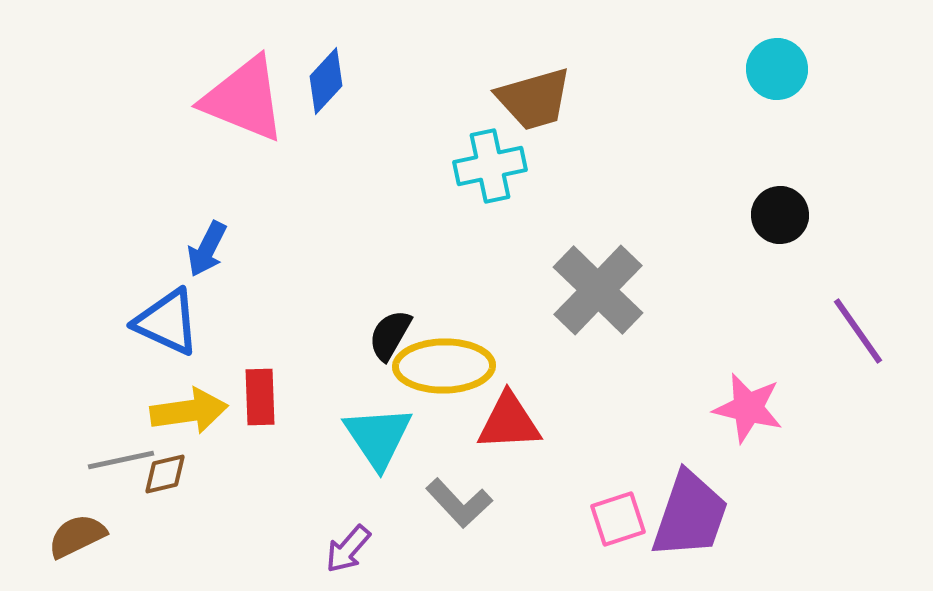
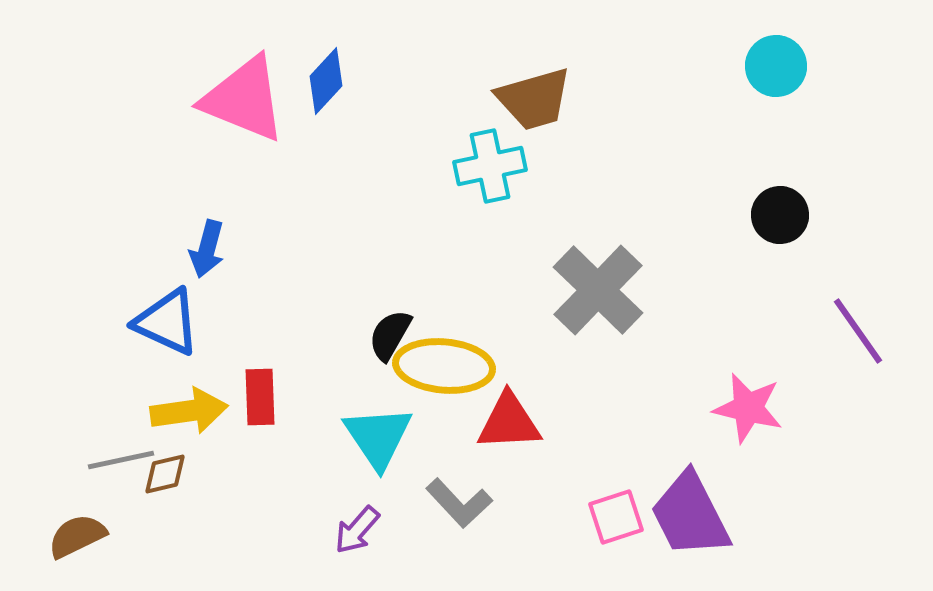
cyan circle: moved 1 px left, 3 px up
blue arrow: rotated 12 degrees counterclockwise
yellow ellipse: rotated 6 degrees clockwise
purple trapezoid: rotated 134 degrees clockwise
pink square: moved 2 px left, 2 px up
purple arrow: moved 9 px right, 19 px up
